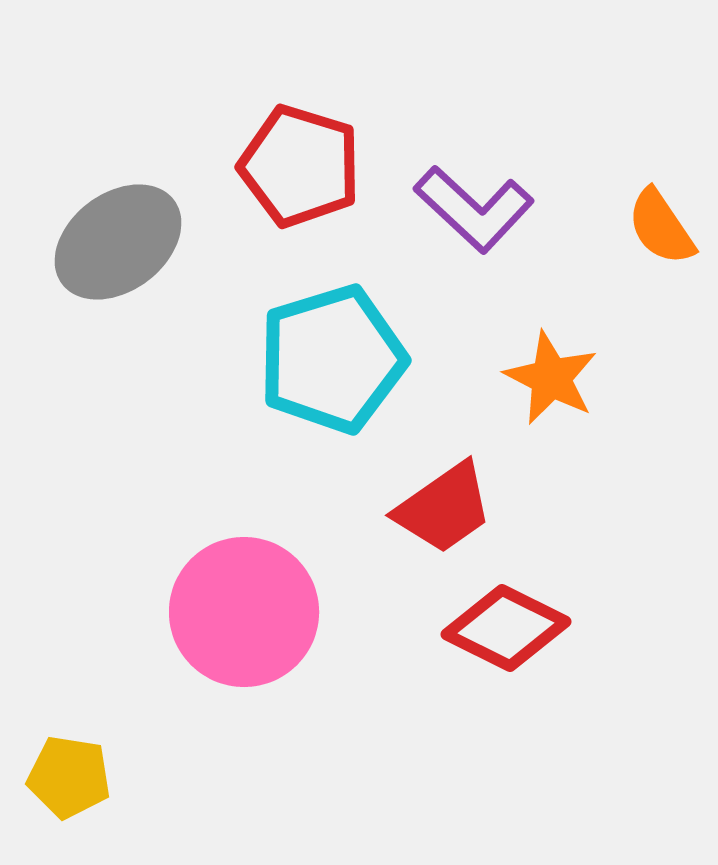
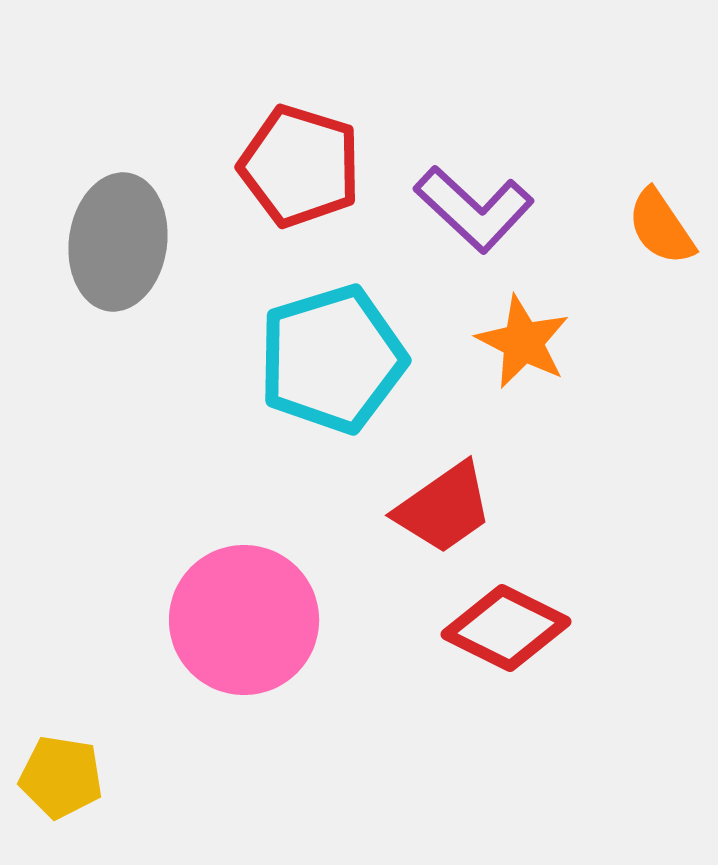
gray ellipse: rotated 45 degrees counterclockwise
orange star: moved 28 px left, 36 px up
pink circle: moved 8 px down
yellow pentagon: moved 8 px left
